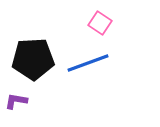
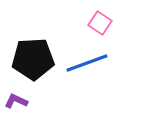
blue line: moved 1 px left
purple L-shape: rotated 15 degrees clockwise
